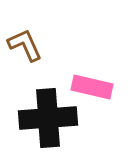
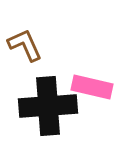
black cross: moved 12 px up
